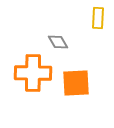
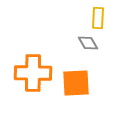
gray diamond: moved 30 px right, 1 px down
